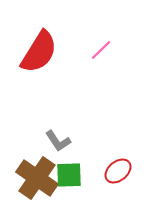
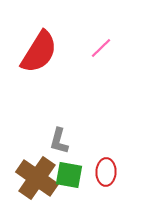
pink line: moved 2 px up
gray L-shape: moved 1 px right; rotated 48 degrees clockwise
red ellipse: moved 12 px left, 1 px down; rotated 48 degrees counterclockwise
green square: rotated 12 degrees clockwise
